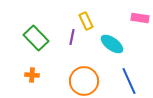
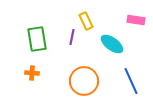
pink rectangle: moved 4 px left, 2 px down
green rectangle: moved 1 px right, 1 px down; rotated 35 degrees clockwise
orange cross: moved 2 px up
blue line: moved 2 px right
